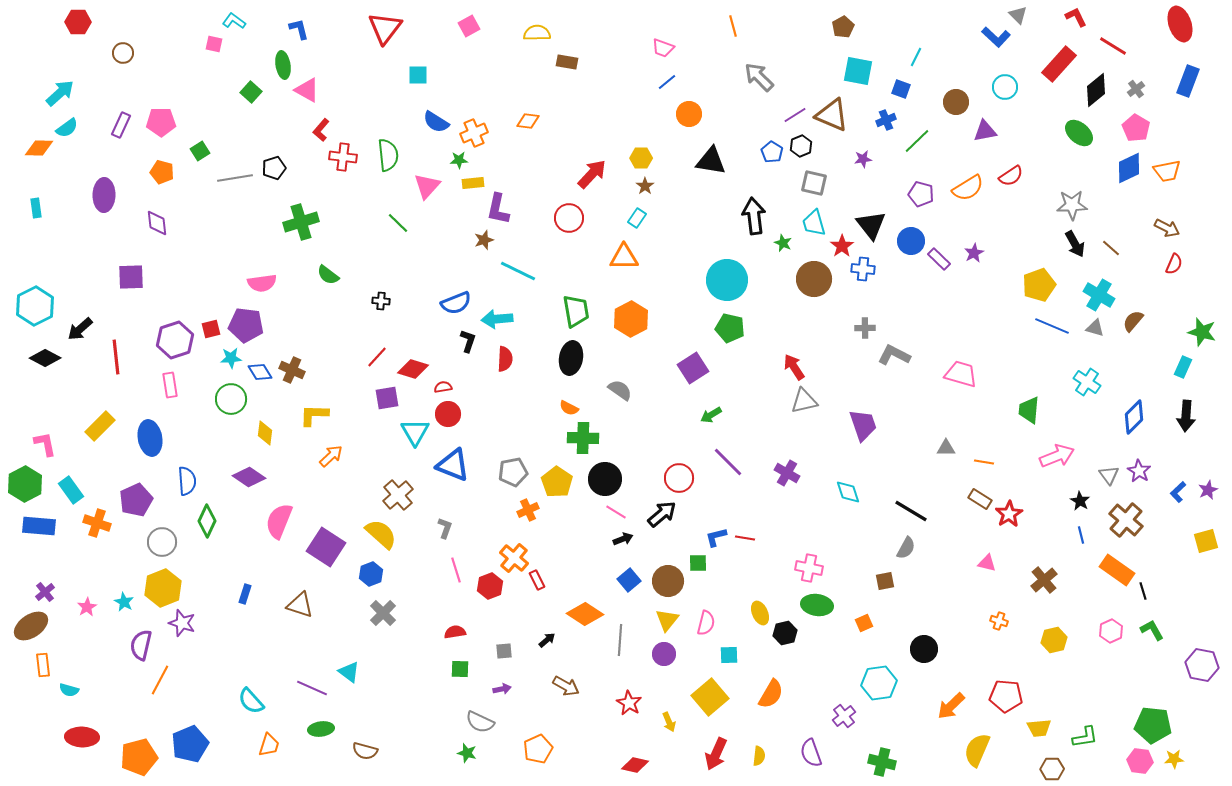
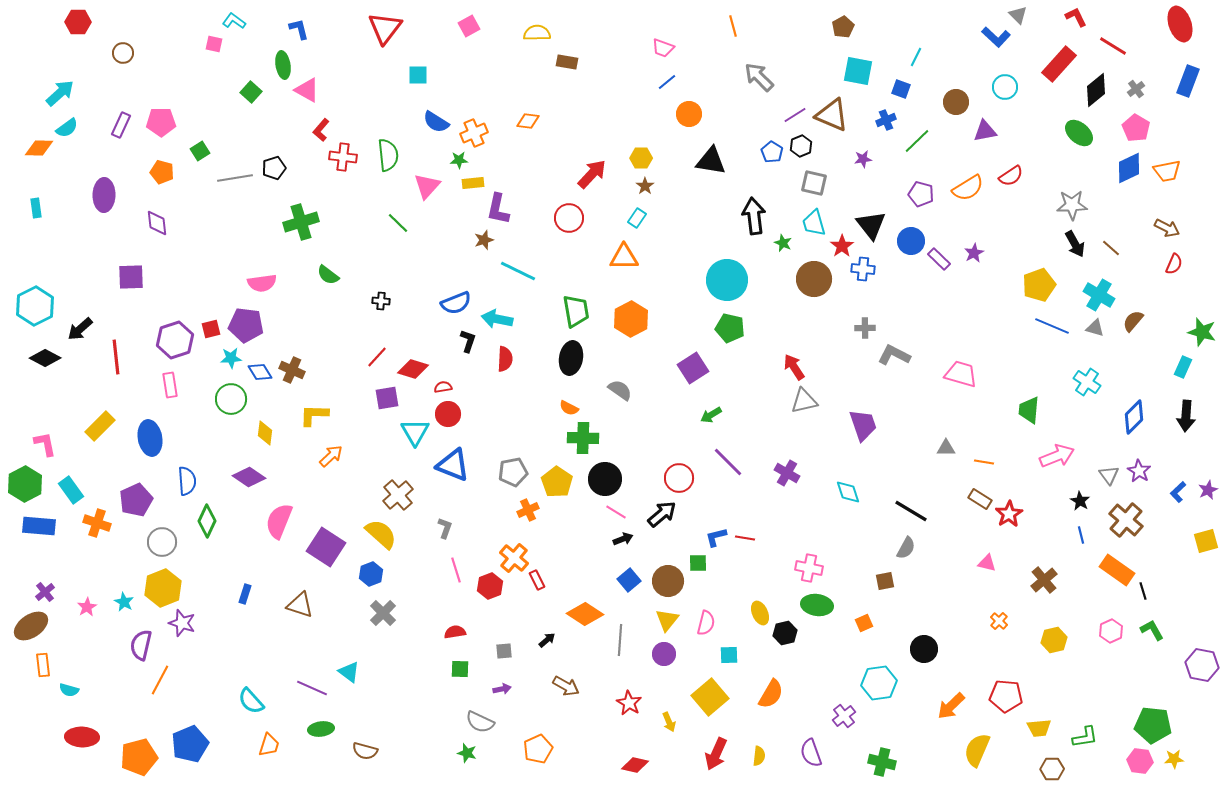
cyan arrow at (497, 319): rotated 16 degrees clockwise
orange cross at (999, 621): rotated 24 degrees clockwise
